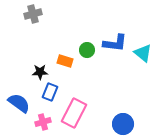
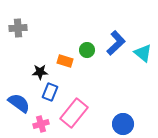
gray cross: moved 15 px left, 14 px down; rotated 12 degrees clockwise
blue L-shape: moved 1 px right; rotated 50 degrees counterclockwise
pink rectangle: rotated 12 degrees clockwise
pink cross: moved 2 px left, 2 px down
